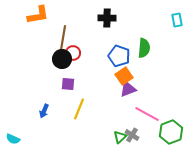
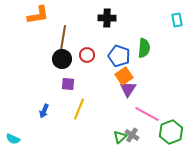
red circle: moved 14 px right, 2 px down
purple triangle: rotated 36 degrees counterclockwise
